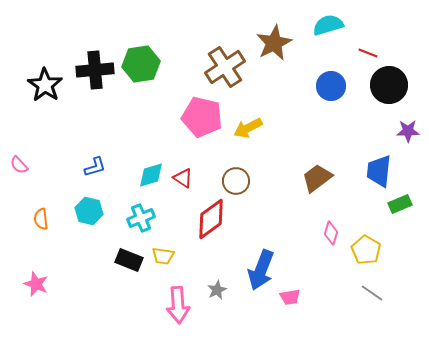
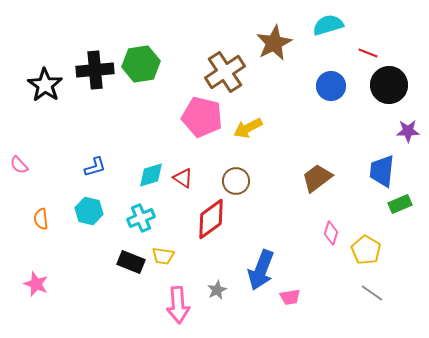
brown cross: moved 5 px down
blue trapezoid: moved 3 px right
black rectangle: moved 2 px right, 2 px down
